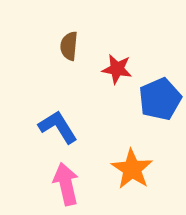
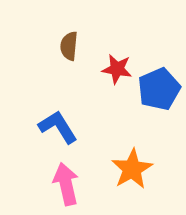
blue pentagon: moved 1 px left, 10 px up
orange star: rotated 9 degrees clockwise
